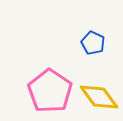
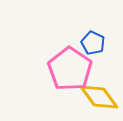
pink pentagon: moved 20 px right, 22 px up
